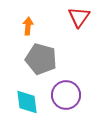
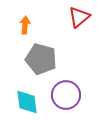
red triangle: rotated 15 degrees clockwise
orange arrow: moved 3 px left, 1 px up
